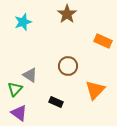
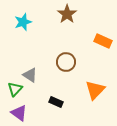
brown circle: moved 2 px left, 4 px up
